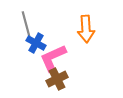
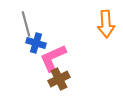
orange arrow: moved 20 px right, 5 px up
blue cross: rotated 12 degrees counterclockwise
brown cross: moved 2 px right
